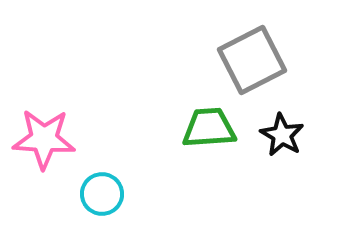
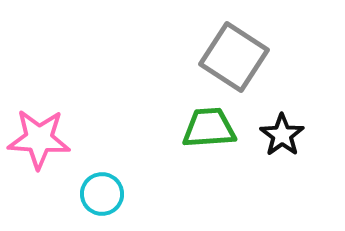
gray square: moved 18 px left, 3 px up; rotated 30 degrees counterclockwise
black star: rotated 6 degrees clockwise
pink star: moved 5 px left
